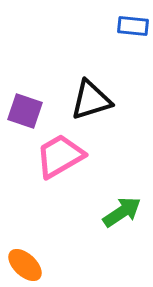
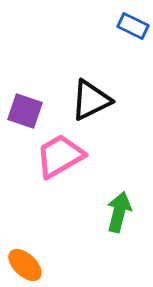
blue rectangle: rotated 20 degrees clockwise
black triangle: rotated 9 degrees counterclockwise
green arrow: moved 3 px left; rotated 42 degrees counterclockwise
